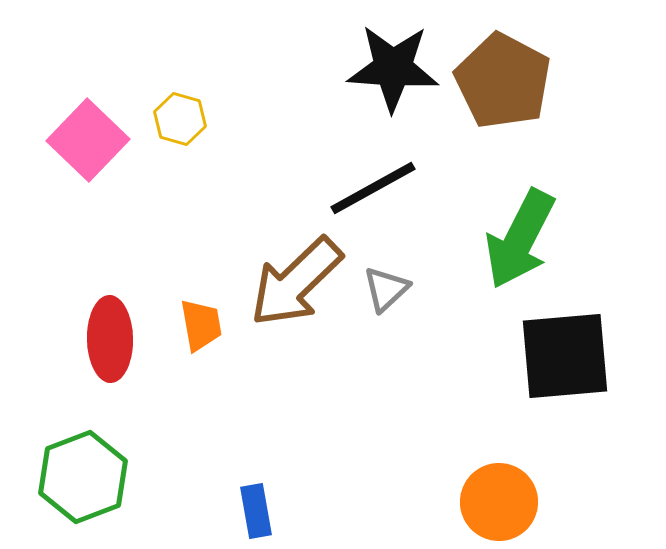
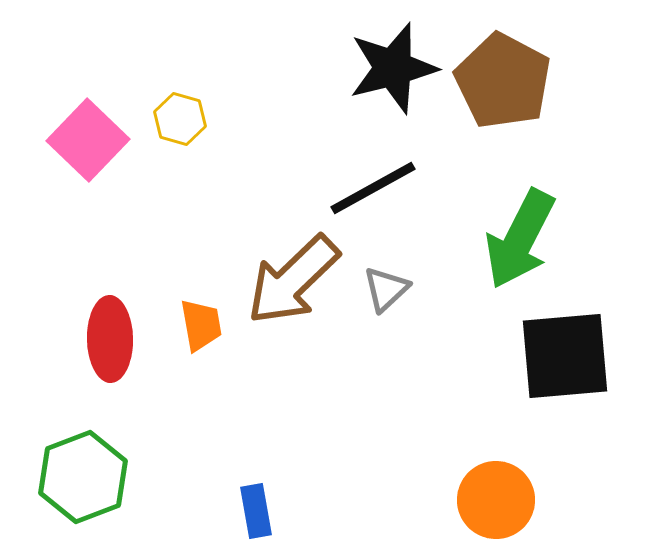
black star: rotated 18 degrees counterclockwise
brown arrow: moved 3 px left, 2 px up
orange circle: moved 3 px left, 2 px up
